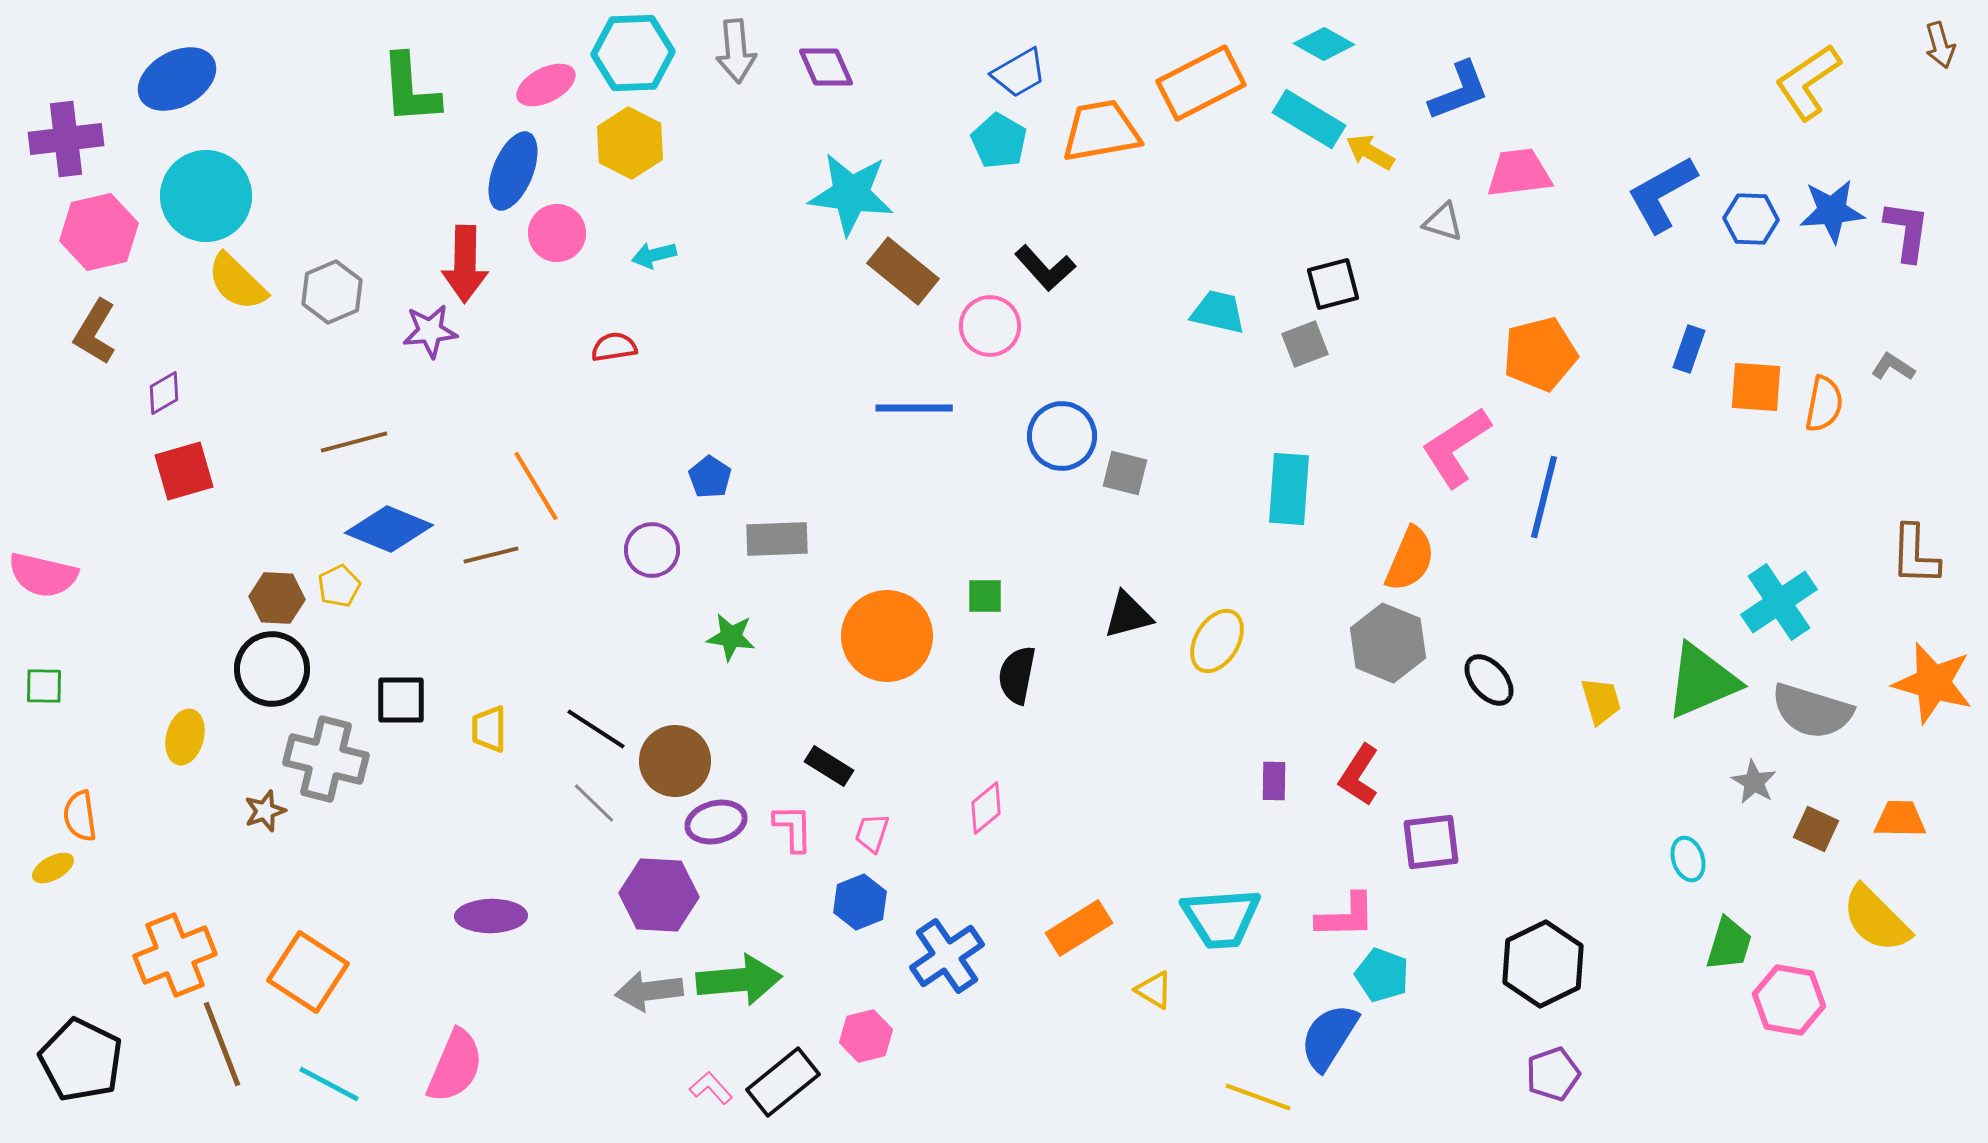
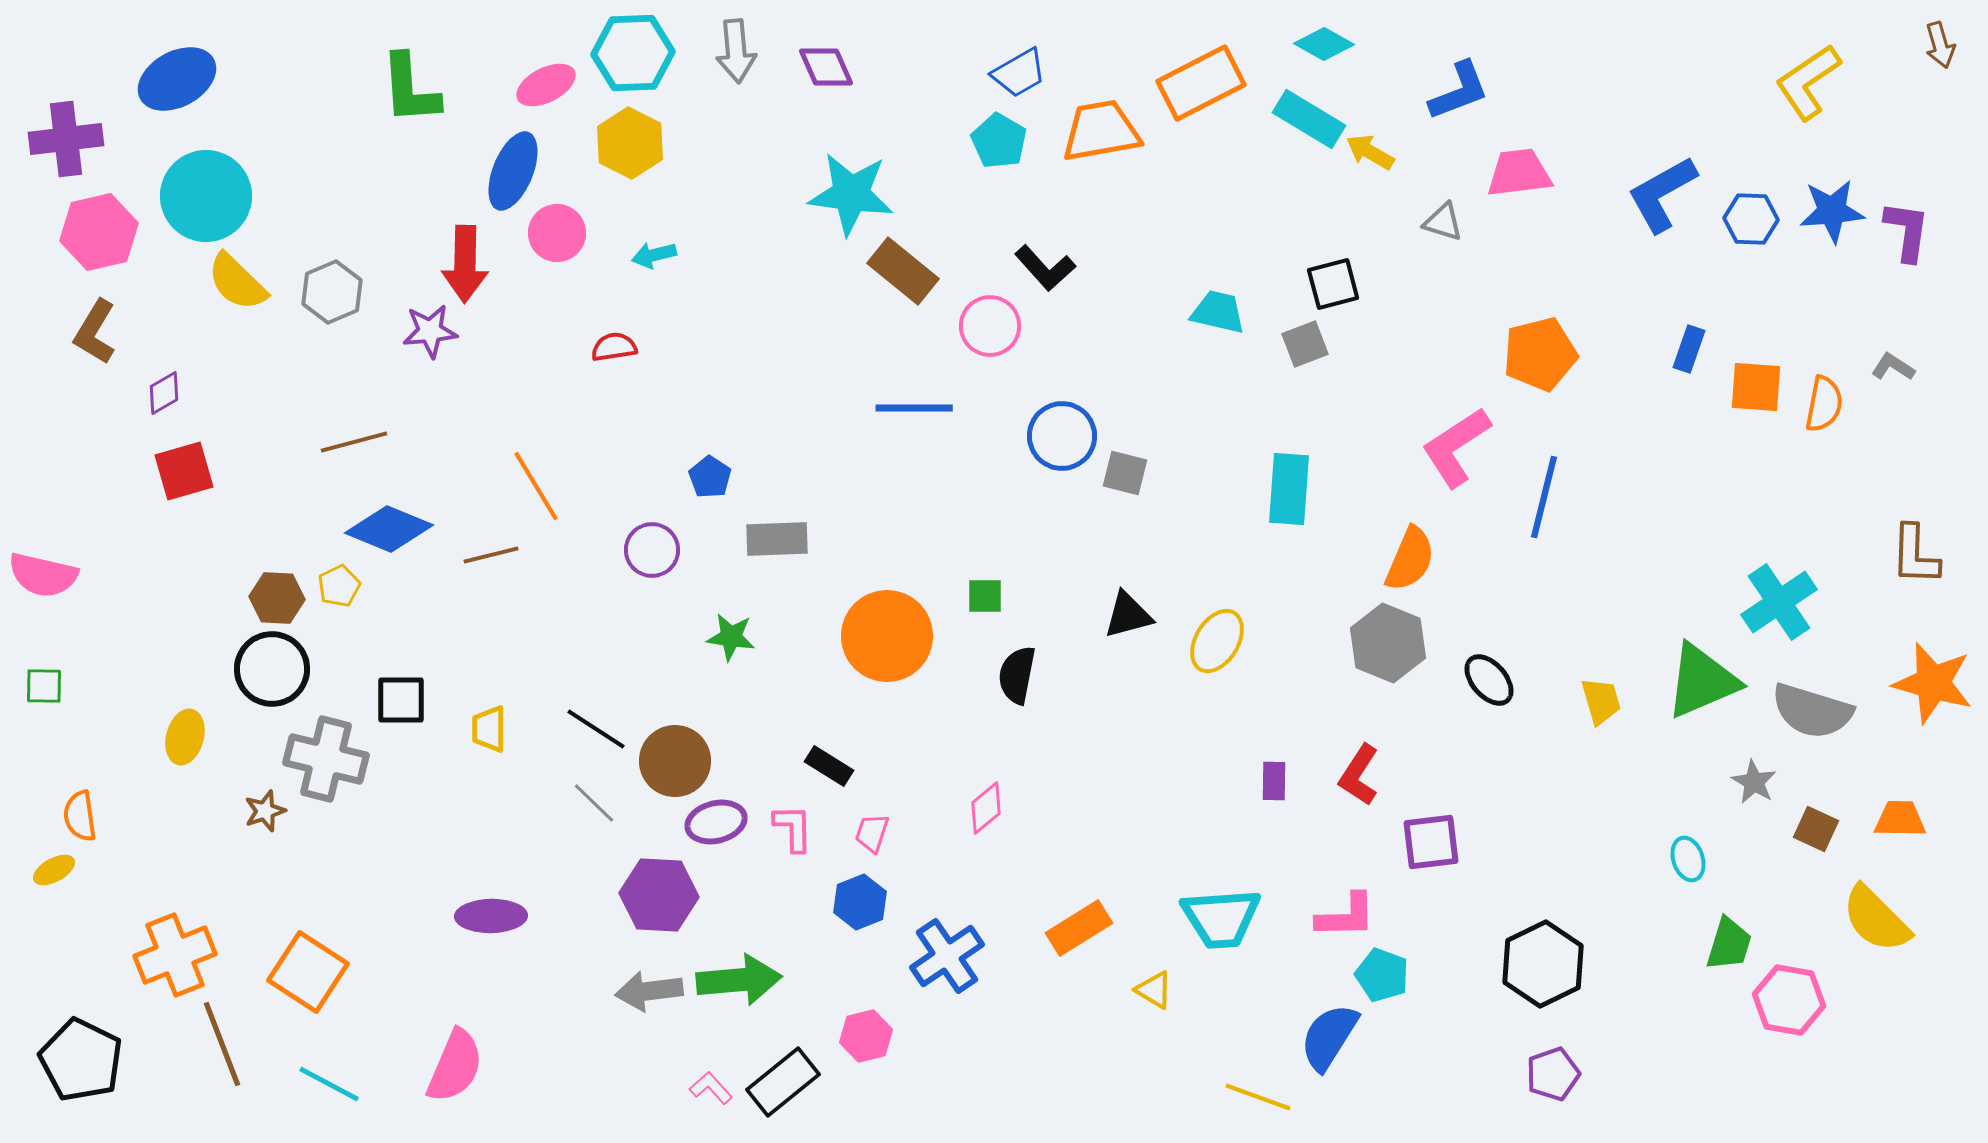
yellow ellipse at (53, 868): moved 1 px right, 2 px down
